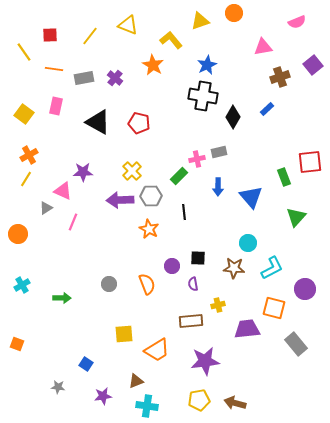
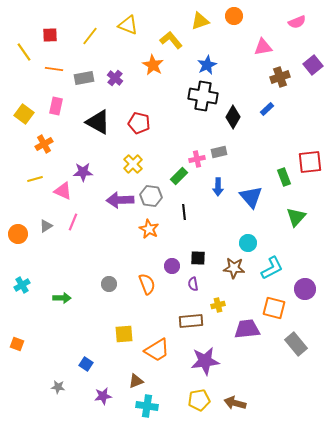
orange circle at (234, 13): moved 3 px down
orange cross at (29, 155): moved 15 px right, 11 px up
yellow cross at (132, 171): moved 1 px right, 7 px up
yellow line at (26, 179): moved 9 px right; rotated 42 degrees clockwise
gray hexagon at (151, 196): rotated 10 degrees clockwise
gray triangle at (46, 208): moved 18 px down
